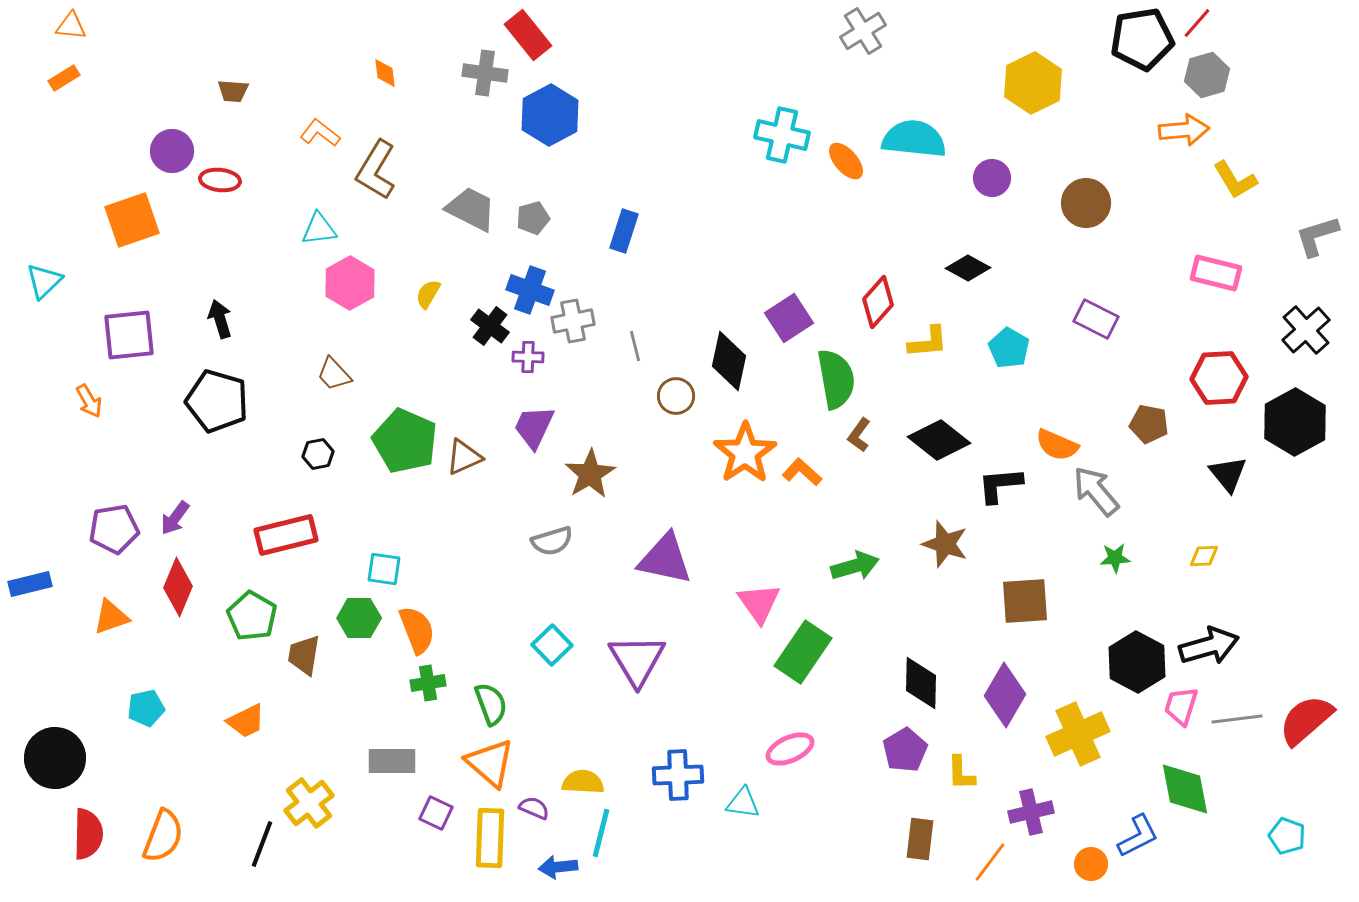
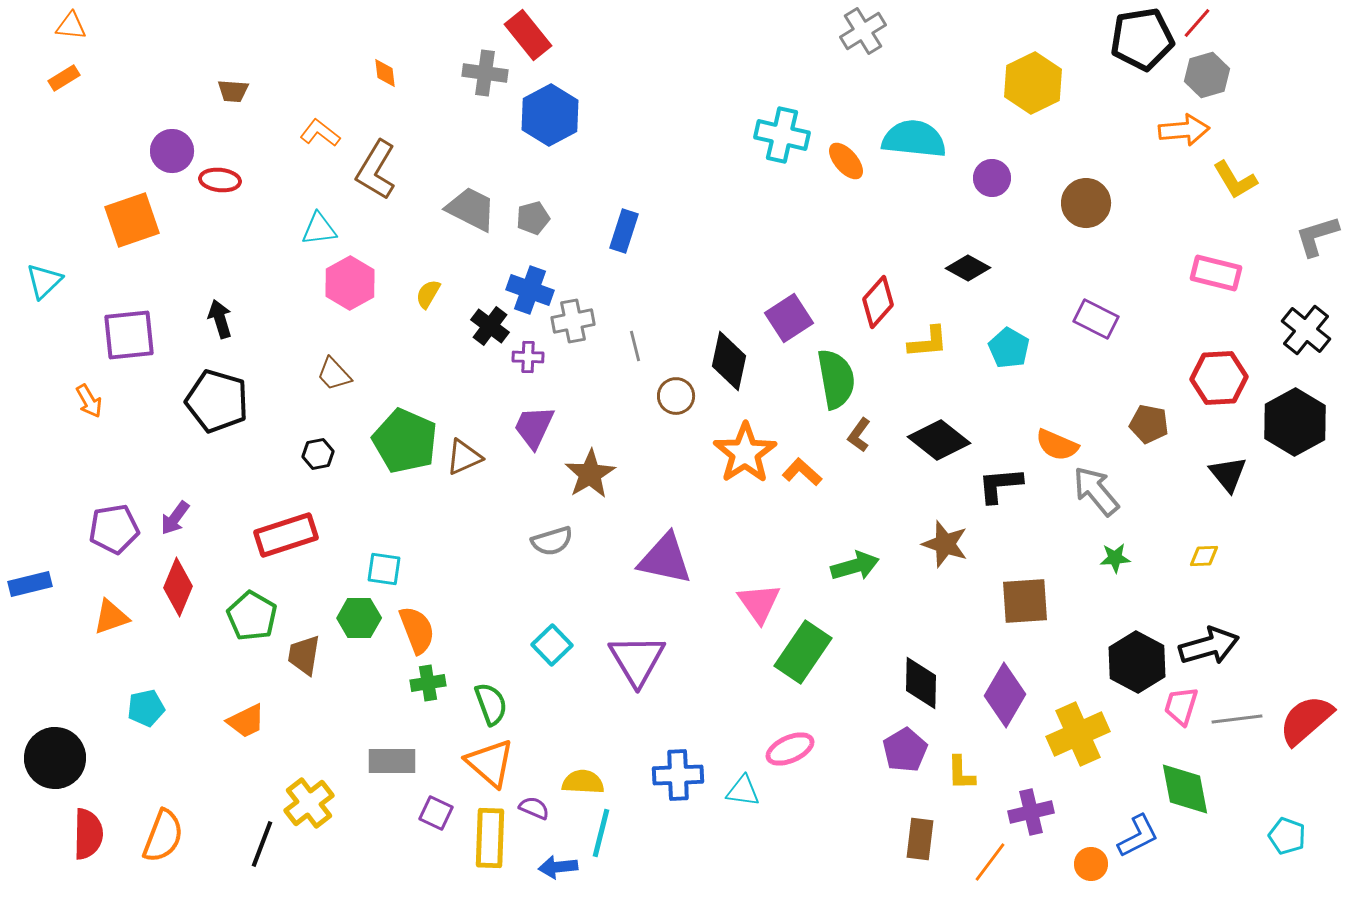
black cross at (1306, 330): rotated 9 degrees counterclockwise
red rectangle at (286, 535): rotated 4 degrees counterclockwise
cyan triangle at (743, 803): moved 12 px up
